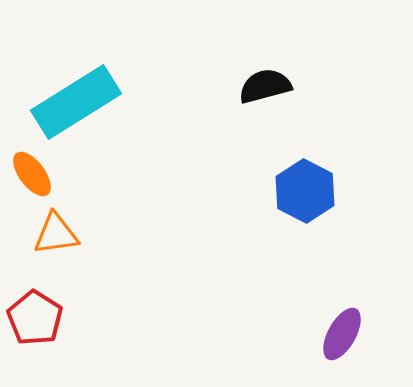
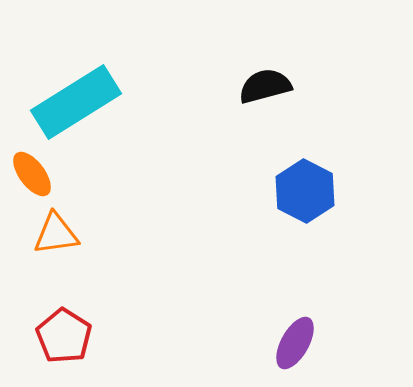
red pentagon: moved 29 px right, 18 px down
purple ellipse: moved 47 px left, 9 px down
